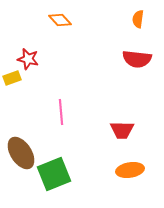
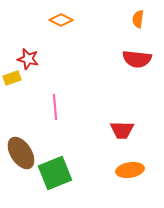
orange diamond: moved 1 px right; rotated 20 degrees counterclockwise
pink line: moved 6 px left, 5 px up
green square: moved 1 px right, 1 px up
